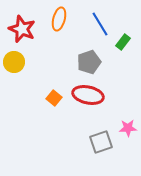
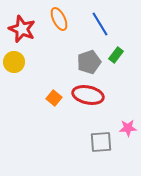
orange ellipse: rotated 40 degrees counterclockwise
green rectangle: moved 7 px left, 13 px down
gray square: rotated 15 degrees clockwise
